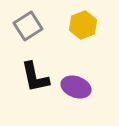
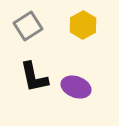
yellow hexagon: rotated 8 degrees counterclockwise
black L-shape: moved 1 px left
